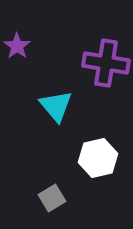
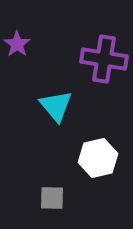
purple star: moved 2 px up
purple cross: moved 2 px left, 4 px up
gray square: rotated 32 degrees clockwise
